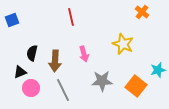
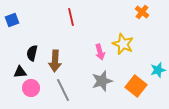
pink arrow: moved 16 px right, 2 px up
black triangle: rotated 16 degrees clockwise
gray star: rotated 15 degrees counterclockwise
